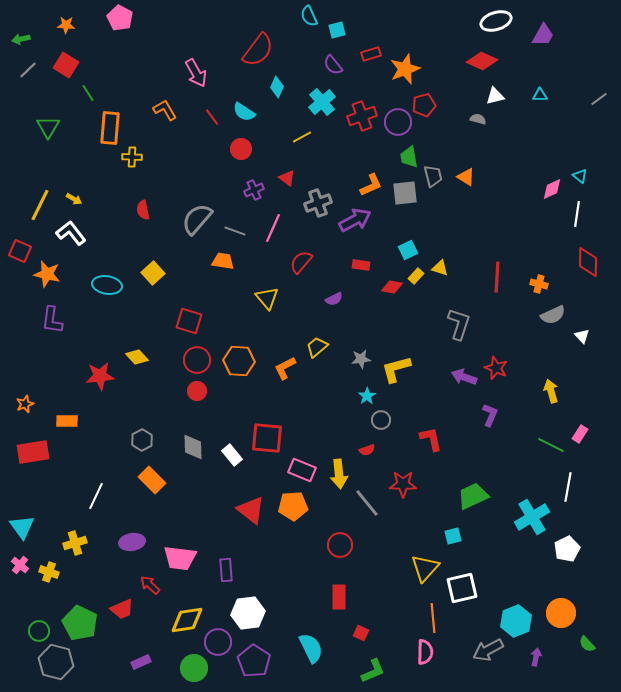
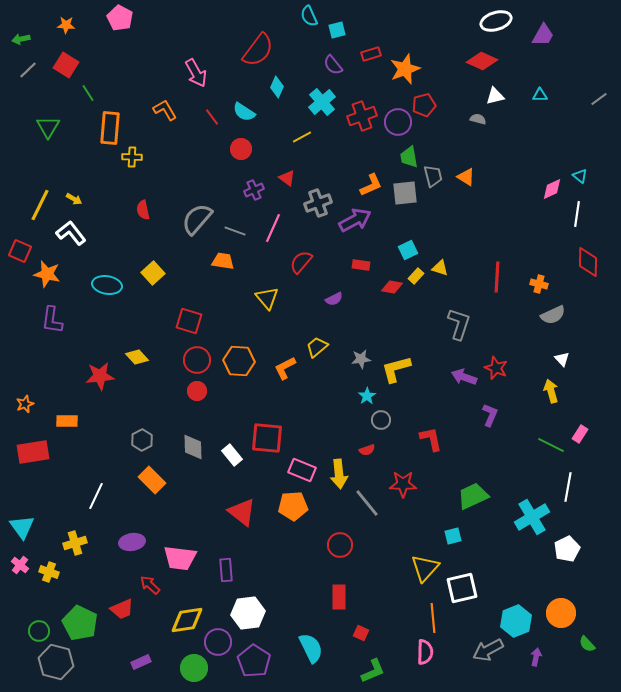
white triangle at (582, 336): moved 20 px left, 23 px down
red triangle at (251, 510): moved 9 px left, 2 px down
